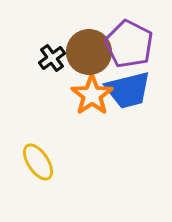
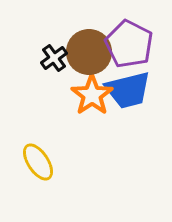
black cross: moved 2 px right
